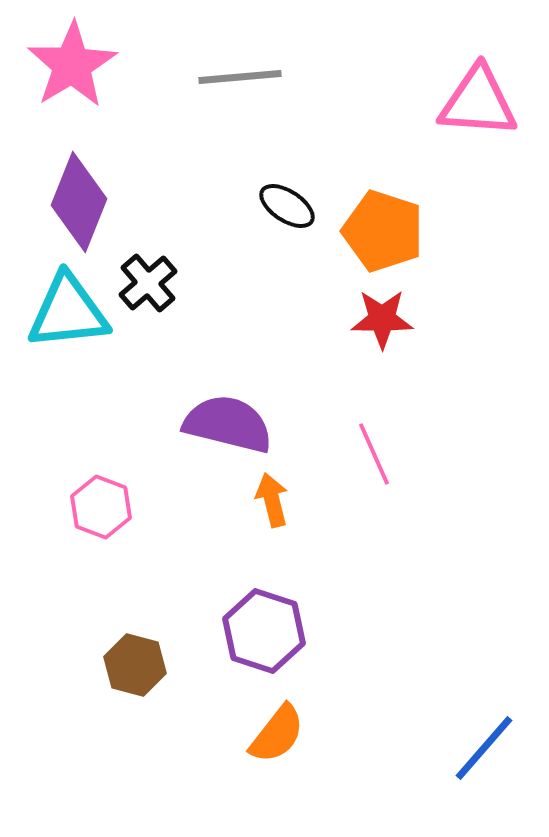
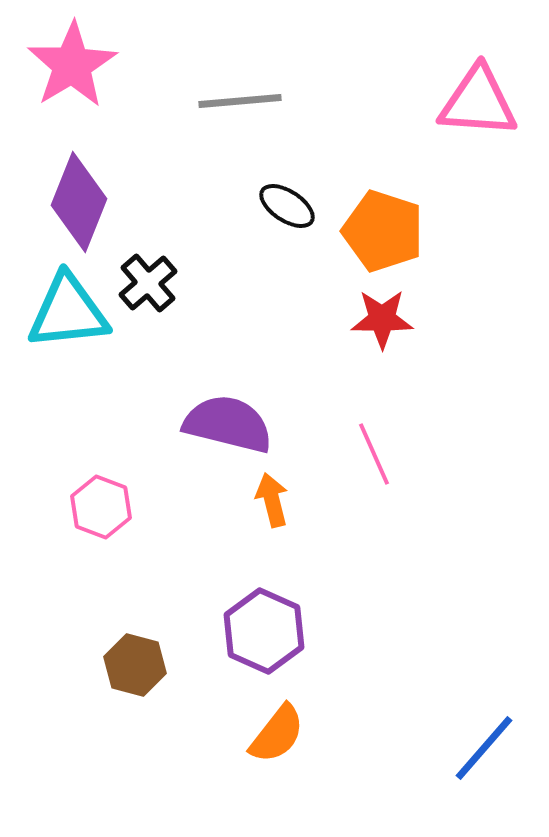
gray line: moved 24 px down
purple hexagon: rotated 6 degrees clockwise
